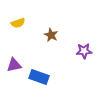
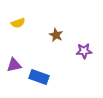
brown star: moved 5 px right
